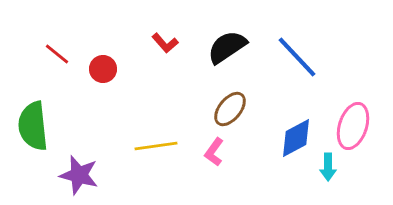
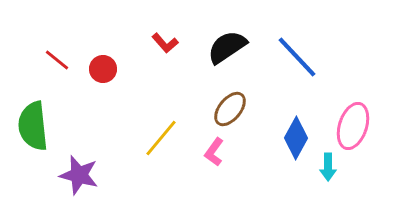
red line: moved 6 px down
blue diamond: rotated 33 degrees counterclockwise
yellow line: moved 5 px right, 8 px up; rotated 42 degrees counterclockwise
